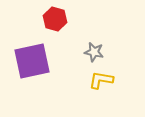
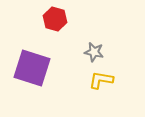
purple square: moved 7 px down; rotated 30 degrees clockwise
